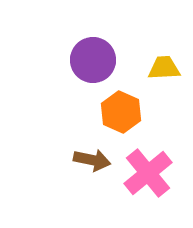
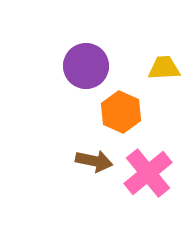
purple circle: moved 7 px left, 6 px down
brown arrow: moved 2 px right, 1 px down
